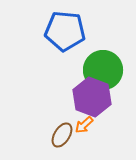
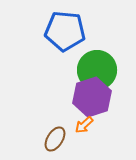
green circle: moved 6 px left
purple hexagon: rotated 21 degrees clockwise
brown ellipse: moved 7 px left, 4 px down
